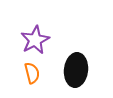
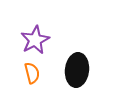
black ellipse: moved 1 px right
